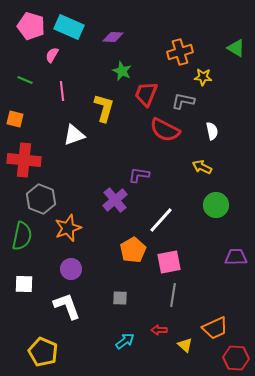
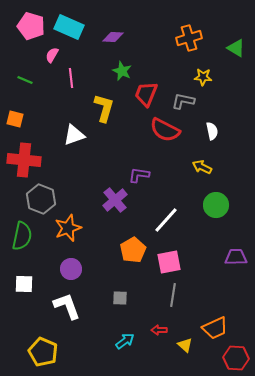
orange cross: moved 9 px right, 14 px up
pink line: moved 9 px right, 13 px up
white line: moved 5 px right
